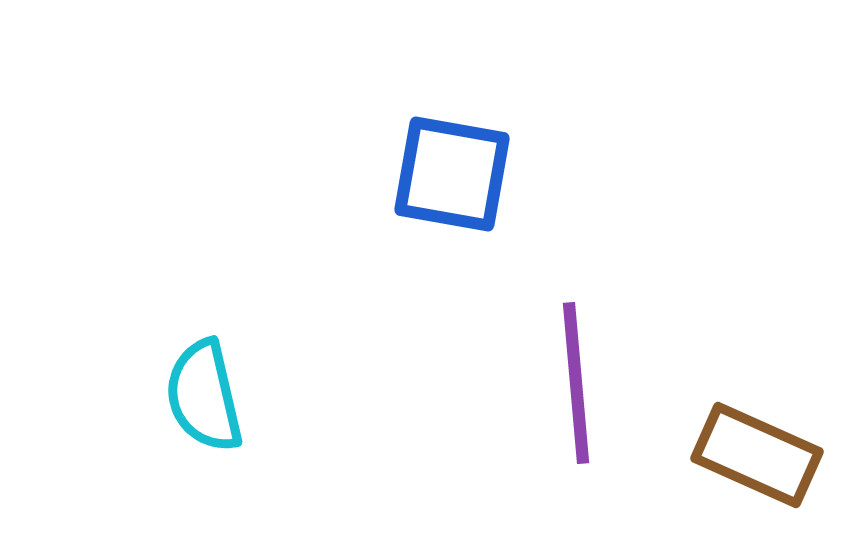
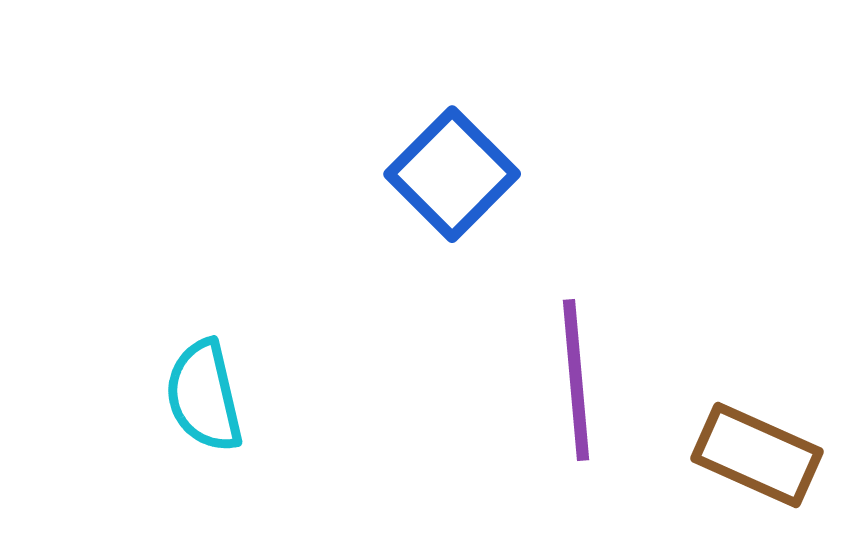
blue square: rotated 35 degrees clockwise
purple line: moved 3 px up
